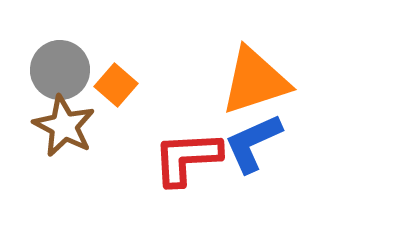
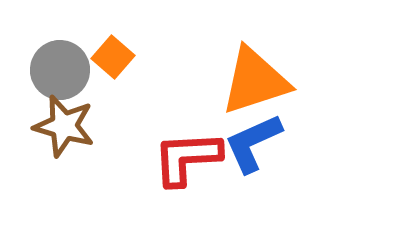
orange square: moved 3 px left, 28 px up
brown star: rotated 12 degrees counterclockwise
